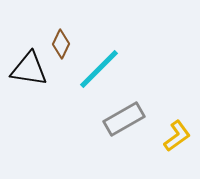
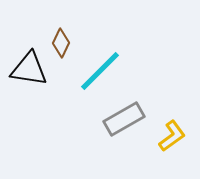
brown diamond: moved 1 px up
cyan line: moved 1 px right, 2 px down
yellow L-shape: moved 5 px left
